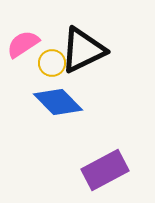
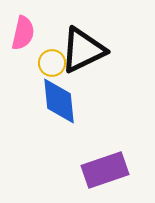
pink semicircle: moved 11 px up; rotated 136 degrees clockwise
blue diamond: moved 1 px right, 1 px up; rotated 39 degrees clockwise
purple rectangle: rotated 9 degrees clockwise
